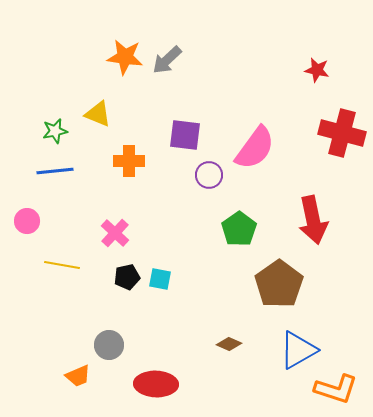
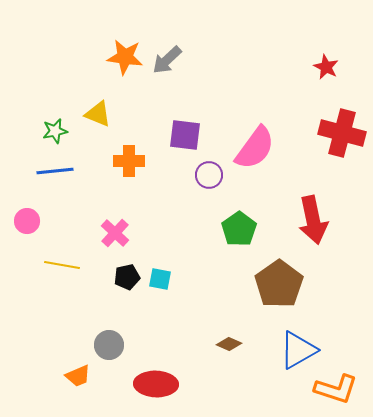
red star: moved 9 px right, 3 px up; rotated 15 degrees clockwise
